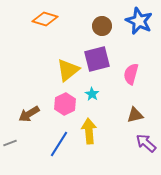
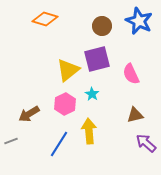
pink semicircle: rotated 40 degrees counterclockwise
gray line: moved 1 px right, 2 px up
